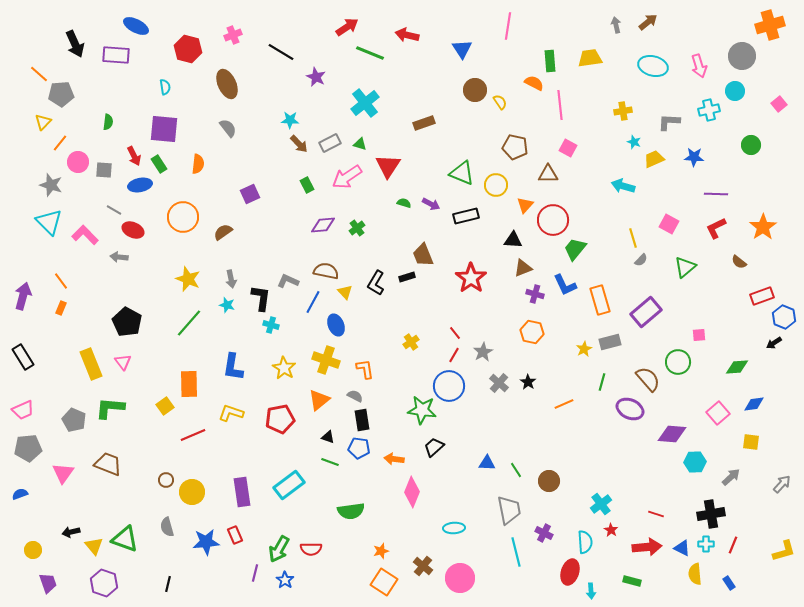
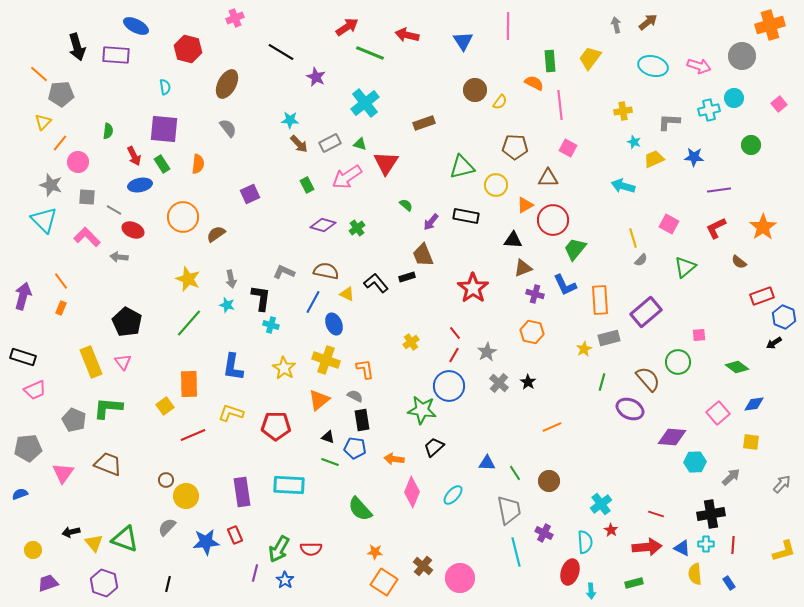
pink line at (508, 26): rotated 8 degrees counterclockwise
pink cross at (233, 35): moved 2 px right, 17 px up
black arrow at (75, 44): moved 2 px right, 3 px down; rotated 8 degrees clockwise
blue triangle at (462, 49): moved 1 px right, 8 px up
yellow trapezoid at (590, 58): rotated 45 degrees counterclockwise
pink arrow at (699, 66): rotated 55 degrees counterclockwise
brown ellipse at (227, 84): rotated 52 degrees clockwise
cyan circle at (735, 91): moved 1 px left, 7 px down
yellow semicircle at (500, 102): rotated 70 degrees clockwise
green semicircle at (108, 122): moved 9 px down
brown pentagon at (515, 147): rotated 10 degrees counterclockwise
green rectangle at (159, 164): moved 3 px right
red triangle at (388, 166): moved 2 px left, 3 px up
gray square at (104, 170): moved 17 px left, 27 px down
green triangle at (462, 173): moved 6 px up; rotated 36 degrees counterclockwise
brown triangle at (548, 174): moved 4 px down
purple line at (716, 194): moved 3 px right, 4 px up; rotated 10 degrees counterclockwise
green semicircle at (404, 203): moved 2 px right, 2 px down; rotated 24 degrees clockwise
purple arrow at (431, 204): moved 18 px down; rotated 102 degrees clockwise
orange triangle at (525, 205): rotated 18 degrees clockwise
black rectangle at (466, 216): rotated 25 degrees clockwise
cyan triangle at (49, 222): moved 5 px left, 2 px up
purple diamond at (323, 225): rotated 20 degrees clockwise
brown semicircle at (223, 232): moved 7 px left, 2 px down
pink L-shape at (85, 235): moved 2 px right, 2 px down
red star at (471, 278): moved 2 px right, 10 px down
gray L-shape at (288, 281): moved 4 px left, 9 px up
black L-shape at (376, 283): rotated 110 degrees clockwise
yellow triangle at (345, 292): moved 2 px right, 2 px down; rotated 21 degrees counterclockwise
orange rectangle at (600, 300): rotated 12 degrees clockwise
blue ellipse at (336, 325): moved 2 px left, 1 px up
gray rectangle at (610, 342): moved 1 px left, 4 px up
gray star at (483, 352): moved 4 px right
black rectangle at (23, 357): rotated 40 degrees counterclockwise
yellow rectangle at (91, 364): moved 2 px up
green diamond at (737, 367): rotated 40 degrees clockwise
orange line at (564, 404): moved 12 px left, 23 px down
green L-shape at (110, 408): moved 2 px left
pink trapezoid at (23, 410): moved 12 px right, 20 px up
red pentagon at (280, 419): moved 4 px left, 7 px down; rotated 12 degrees clockwise
purple diamond at (672, 434): moved 3 px down
blue pentagon at (359, 448): moved 4 px left
green line at (516, 470): moved 1 px left, 3 px down
cyan rectangle at (289, 485): rotated 40 degrees clockwise
yellow circle at (192, 492): moved 6 px left, 4 px down
green semicircle at (351, 511): moved 9 px right, 2 px up; rotated 56 degrees clockwise
gray semicircle at (167, 527): rotated 60 degrees clockwise
cyan ellipse at (454, 528): moved 1 px left, 33 px up; rotated 45 degrees counterclockwise
red line at (733, 545): rotated 18 degrees counterclockwise
yellow triangle at (94, 546): moved 3 px up
orange star at (381, 551): moved 6 px left, 1 px down; rotated 21 degrees clockwise
green rectangle at (632, 581): moved 2 px right, 2 px down; rotated 30 degrees counterclockwise
purple trapezoid at (48, 583): rotated 90 degrees counterclockwise
